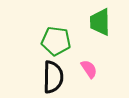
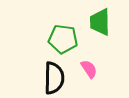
green pentagon: moved 7 px right, 2 px up
black semicircle: moved 1 px right, 1 px down
